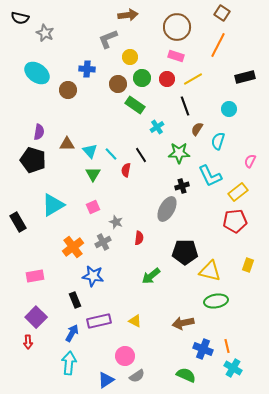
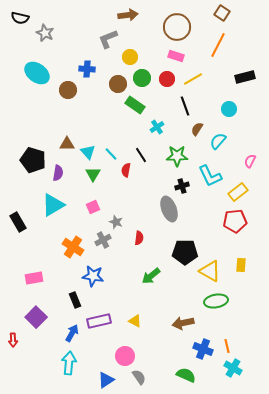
purple semicircle at (39, 132): moved 19 px right, 41 px down
cyan semicircle at (218, 141): rotated 24 degrees clockwise
cyan triangle at (90, 151): moved 2 px left, 1 px down
green star at (179, 153): moved 2 px left, 3 px down
gray ellipse at (167, 209): moved 2 px right; rotated 50 degrees counterclockwise
gray cross at (103, 242): moved 2 px up
orange cross at (73, 247): rotated 20 degrees counterclockwise
yellow rectangle at (248, 265): moved 7 px left; rotated 16 degrees counterclockwise
yellow triangle at (210, 271): rotated 15 degrees clockwise
pink rectangle at (35, 276): moved 1 px left, 2 px down
red arrow at (28, 342): moved 15 px left, 2 px up
gray semicircle at (137, 376): moved 2 px right, 1 px down; rotated 91 degrees counterclockwise
